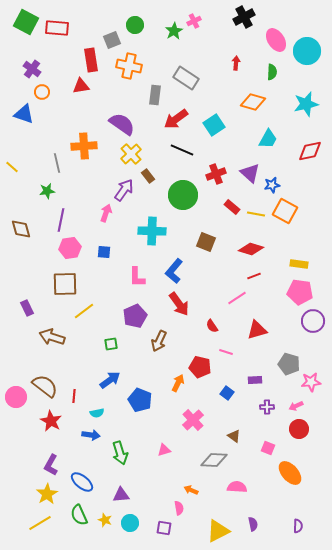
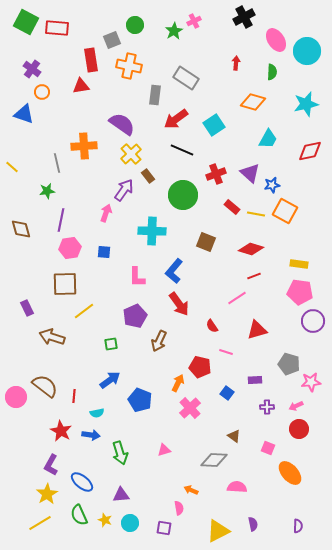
pink cross at (193, 420): moved 3 px left, 12 px up
red star at (51, 421): moved 10 px right, 10 px down
